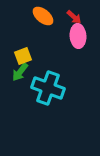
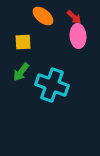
yellow square: moved 14 px up; rotated 18 degrees clockwise
green arrow: moved 1 px right
cyan cross: moved 4 px right, 3 px up
